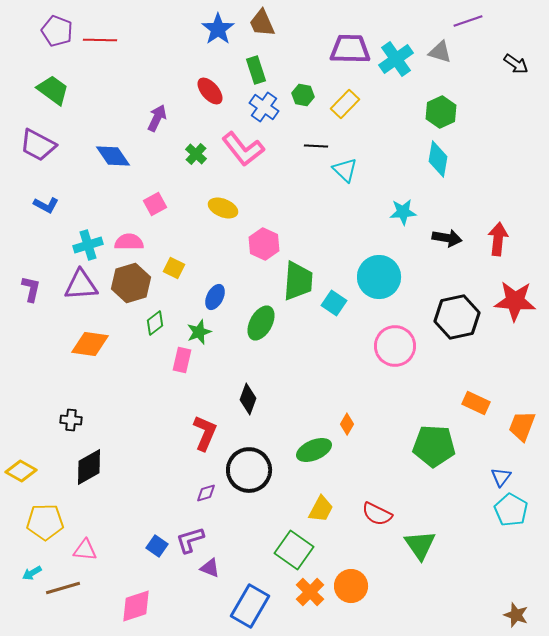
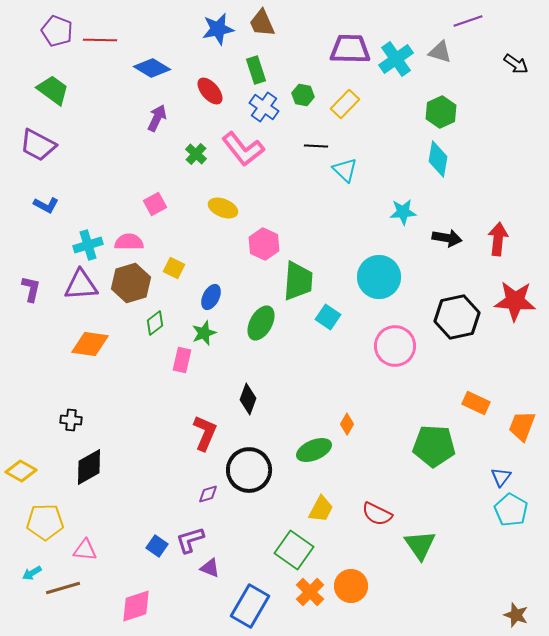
blue star at (218, 29): rotated 24 degrees clockwise
blue diamond at (113, 156): moved 39 px right, 88 px up; rotated 24 degrees counterclockwise
blue ellipse at (215, 297): moved 4 px left
cyan square at (334, 303): moved 6 px left, 14 px down
green star at (199, 332): moved 5 px right, 1 px down
purple diamond at (206, 493): moved 2 px right, 1 px down
